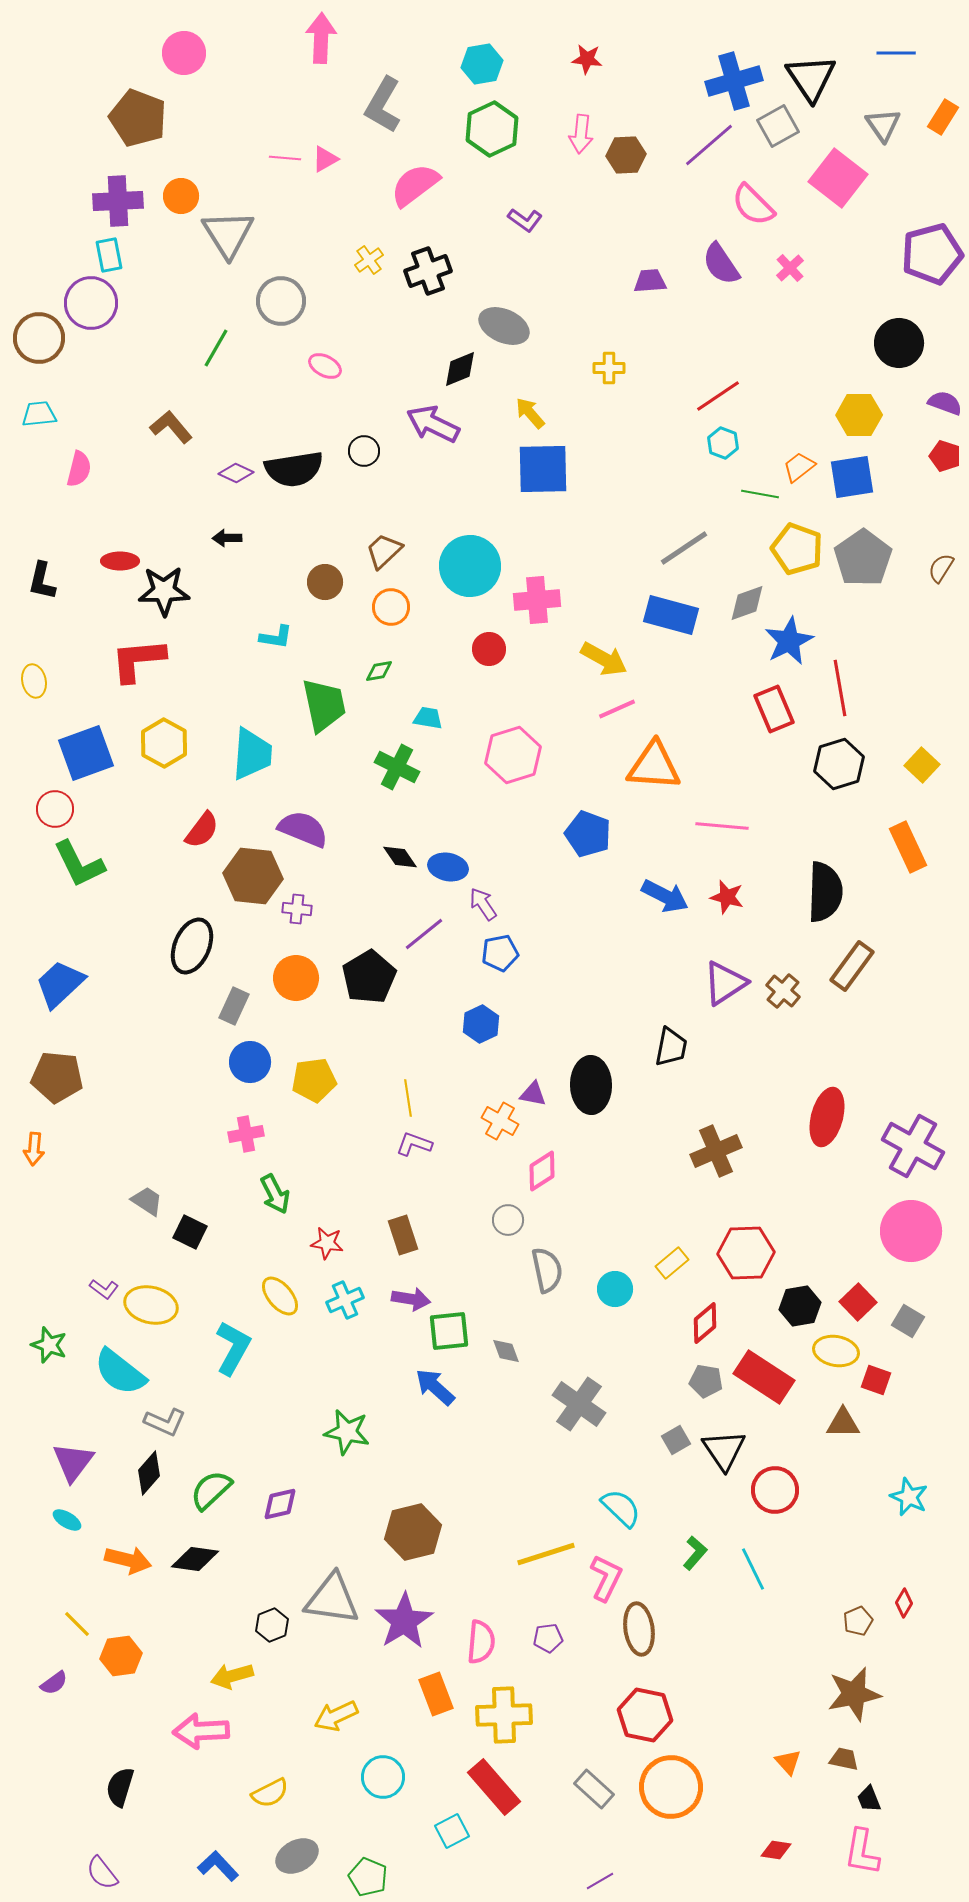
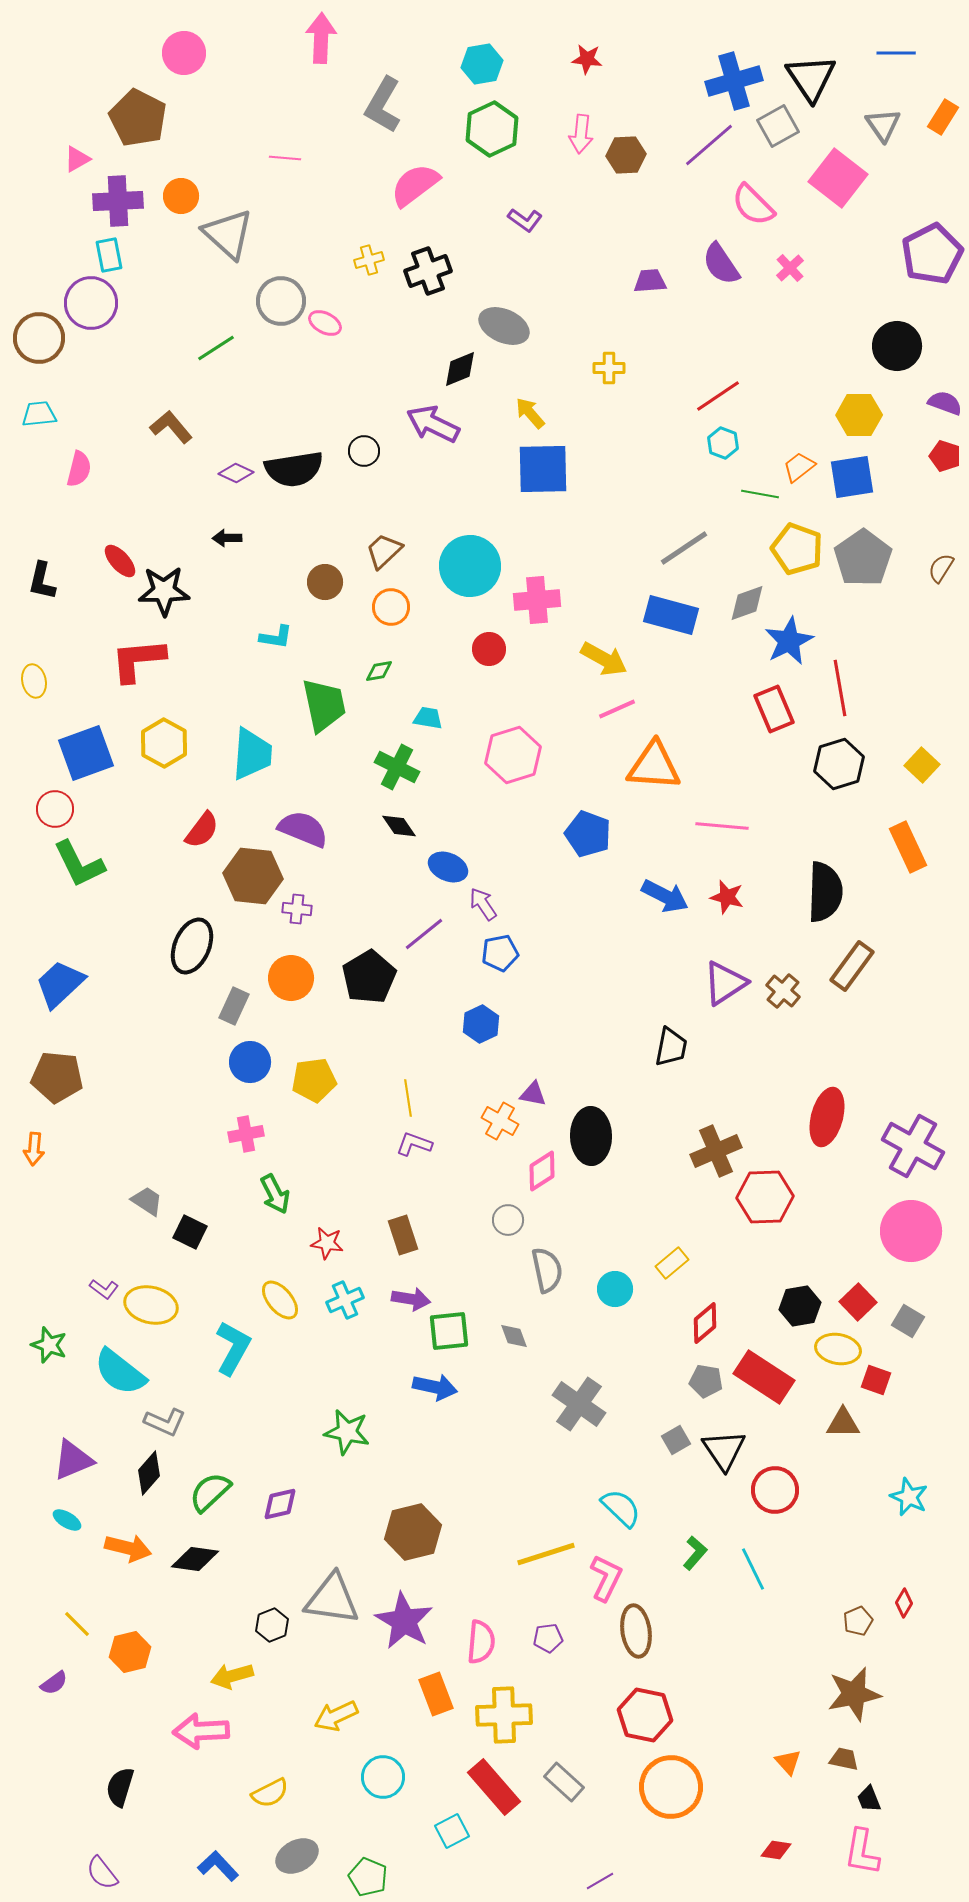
brown pentagon at (138, 118): rotated 6 degrees clockwise
pink triangle at (325, 159): moved 248 px left
gray triangle at (228, 234): rotated 16 degrees counterclockwise
purple pentagon at (932, 254): rotated 12 degrees counterclockwise
yellow cross at (369, 260): rotated 20 degrees clockwise
black circle at (899, 343): moved 2 px left, 3 px down
green line at (216, 348): rotated 27 degrees clockwise
pink ellipse at (325, 366): moved 43 px up
red ellipse at (120, 561): rotated 48 degrees clockwise
black diamond at (400, 857): moved 1 px left, 31 px up
blue ellipse at (448, 867): rotated 12 degrees clockwise
orange circle at (296, 978): moved 5 px left
black ellipse at (591, 1085): moved 51 px down
red hexagon at (746, 1253): moved 19 px right, 56 px up
yellow ellipse at (280, 1296): moved 4 px down
gray diamond at (506, 1351): moved 8 px right, 15 px up
yellow ellipse at (836, 1351): moved 2 px right, 2 px up
blue arrow at (435, 1387): rotated 150 degrees clockwise
purple triangle at (73, 1462): moved 2 px up; rotated 30 degrees clockwise
green semicircle at (211, 1490): moved 1 px left, 2 px down
orange arrow at (128, 1560): moved 12 px up
purple star at (404, 1621): rotated 10 degrees counterclockwise
brown ellipse at (639, 1629): moved 3 px left, 2 px down
orange hexagon at (121, 1656): moved 9 px right, 4 px up; rotated 6 degrees counterclockwise
gray rectangle at (594, 1789): moved 30 px left, 7 px up
